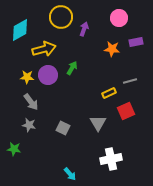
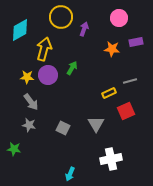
yellow arrow: rotated 60 degrees counterclockwise
gray triangle: moved 2 px left, 1 px down
cyan arrow: rotated 64 degrees clockwise
